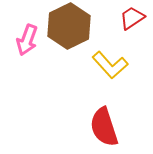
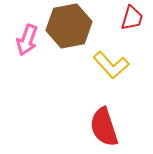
red trapezoid: rotated 140 degrees clockwise
brown hexagon: rotated 15 degrees clockwise
yellow L-shape: moved 1 px right
